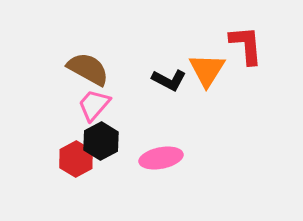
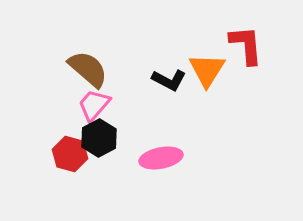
brown semicircle: rotated 12 degrees clockwise
black hexagon: moved 2 px left, 3 px up
red hexagon: moved 6 px left, 5 px up; rotated 16 degrees counterclockwise
